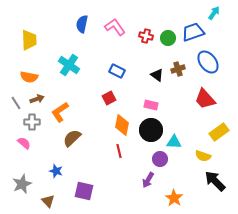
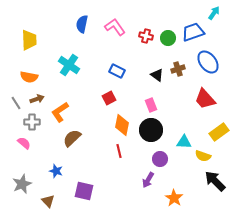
pink rectangle: rotated 56 degrees clockwise
cyan triangle: moved 10 px right
